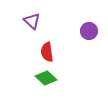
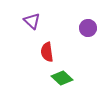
purple circle: moved 1 px left, 3 px up
green diamond: moved 16 px right
